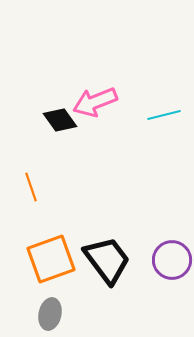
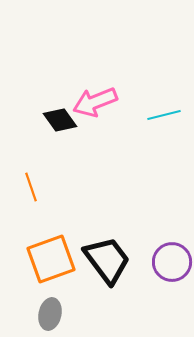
purple circle: moved 2 px down
